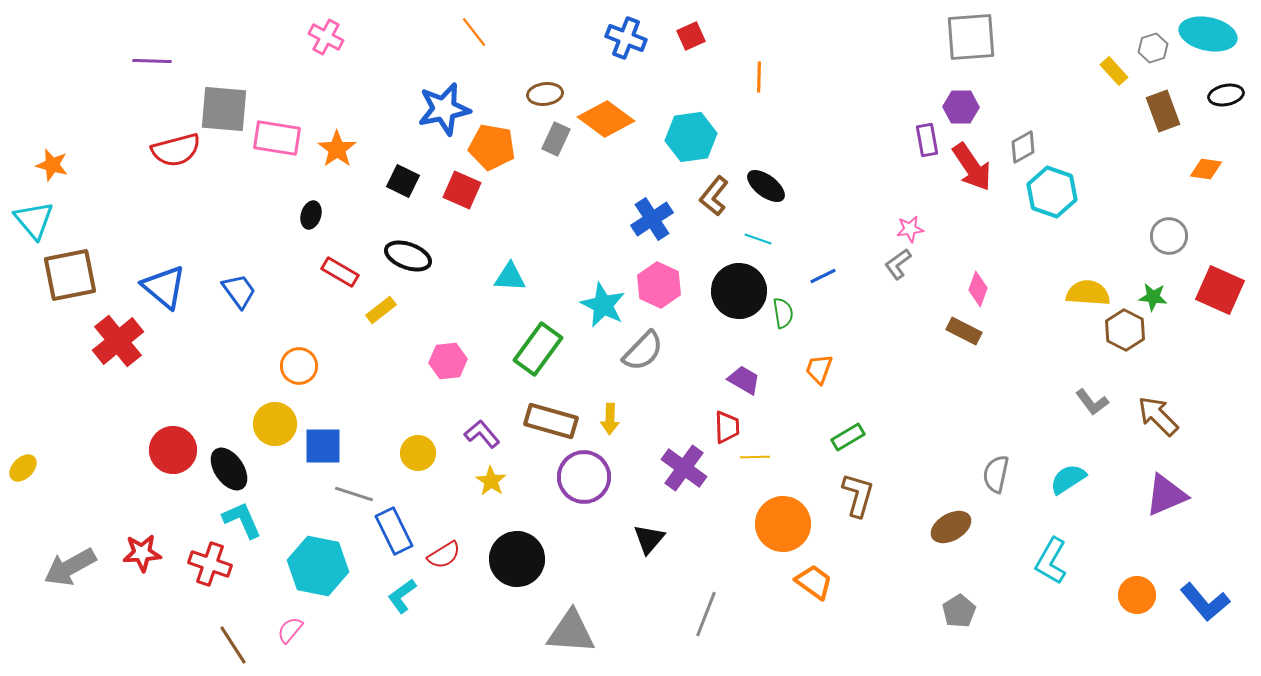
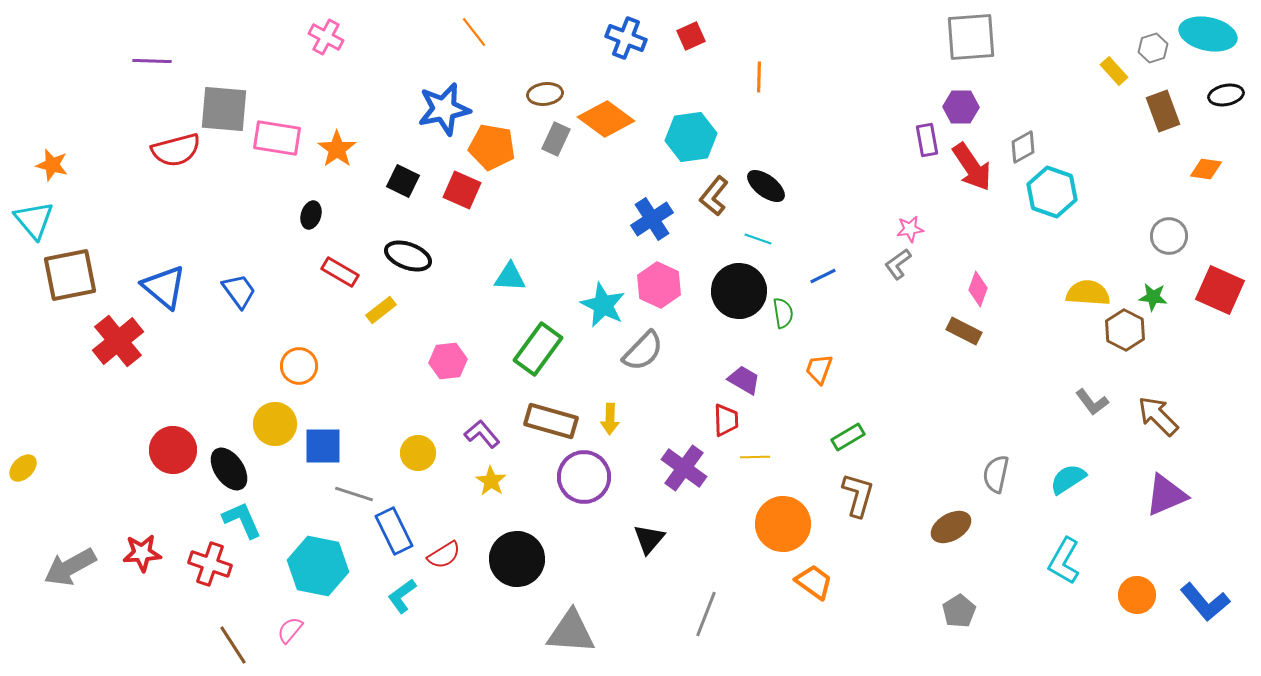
red trapezoid at (727, 427): moved 1 px left, 7 px up
cyan L-shape at (1051, 561): moved 13 px right
